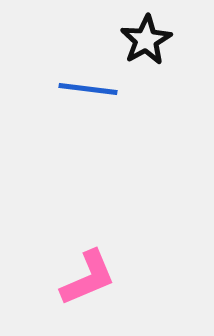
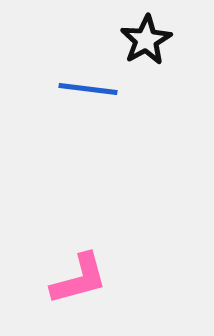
pink L-shape: moved 9 px left, 1 px down; rotated 8 degrees clockwise
